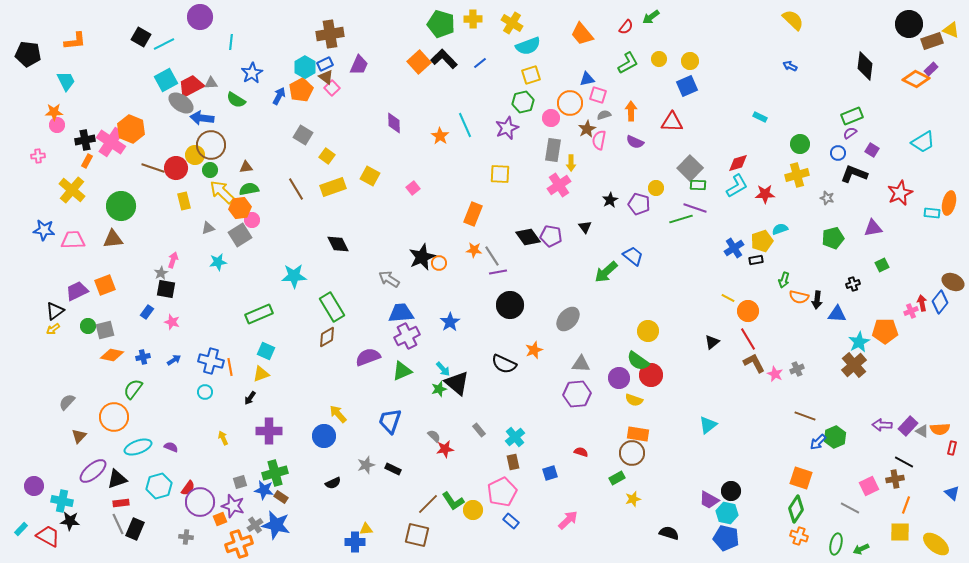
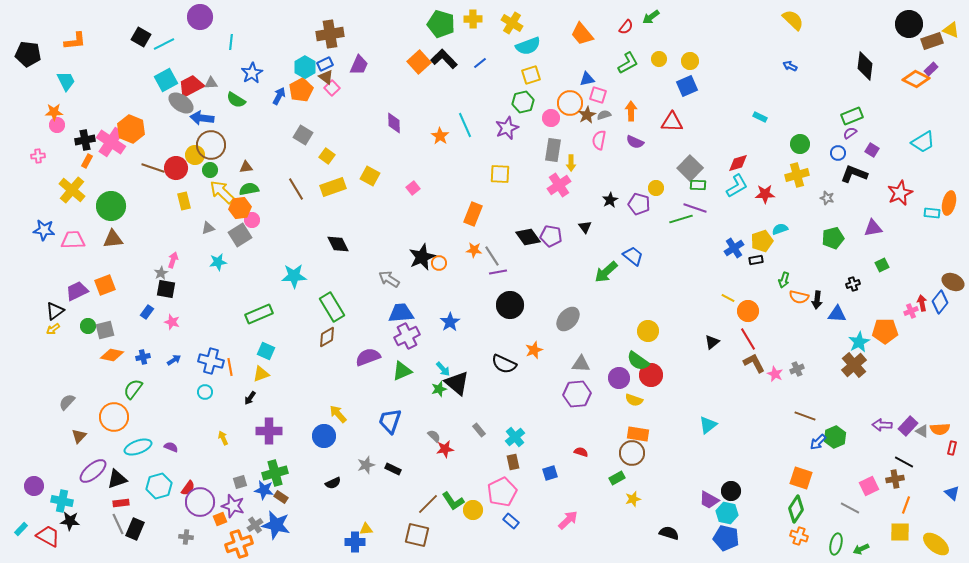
brown star at (587, 129): moved 14 px up
green circle at (121, 206): moved 10 px left
